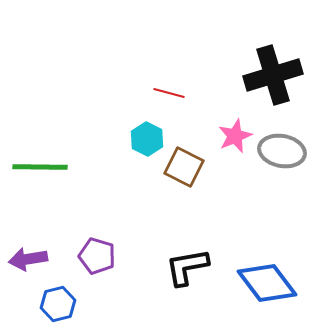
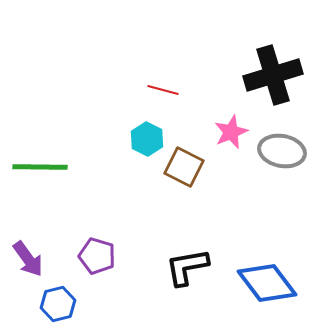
red line: moved 6 px left, 3 px up
pink star: moved 4 px left, 4 px up
purple arrow: rotated 117 degrees counterclockwise
